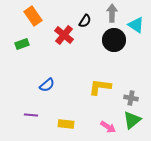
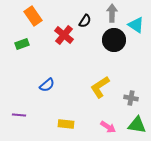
yellow L-shape: rotated 40 degrees counterclockwise
purple line: moved 12 px left
green triangle: moved 5 px right, 5 px down; rotated 48 degrees clockwise
